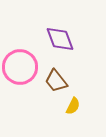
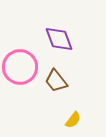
purple diamond: moved 1 px left
yellow semicircle: moved 14 px down; rotated 12 degrees clockwise
